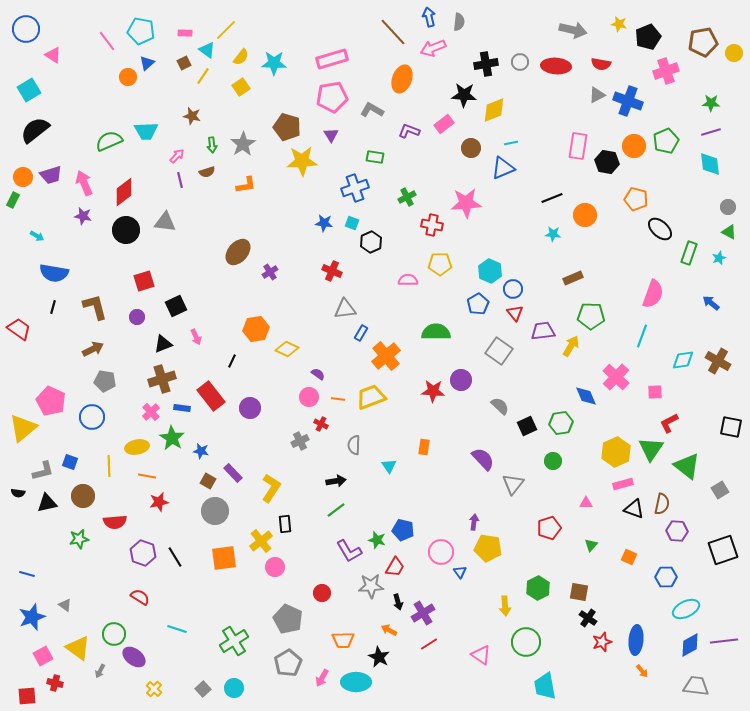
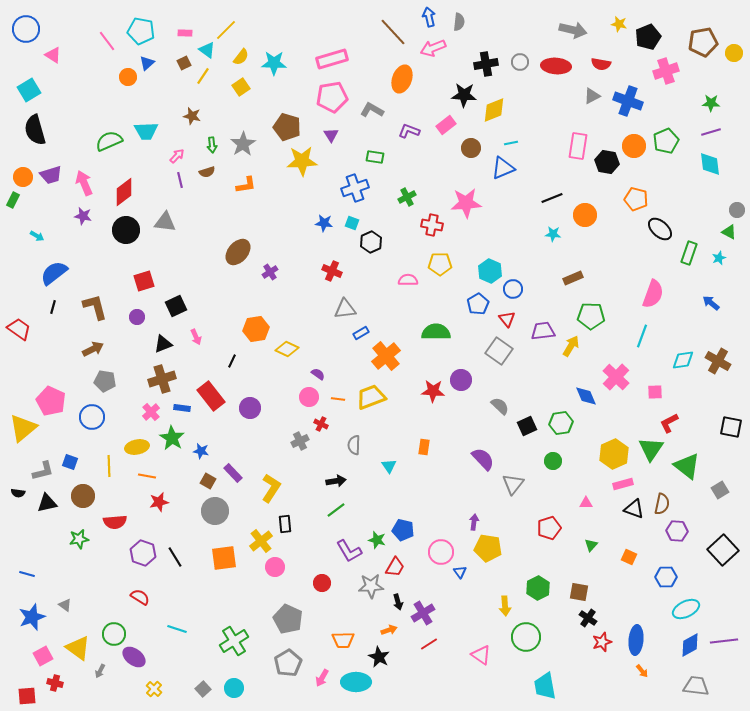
gray triangle at (597, 95): moved 5 px left, 1 px down
pink rectangle at (444, 124): moved 2 px right, 1 px down
black semicircle at (35, 130): rotated 68 degrees counterclockwise
gray circle at (728, 207): moved 9 px right, 3 px down
blue semicircle at (54, 273): rotated 132 degrees clockwise
red triangle at (515, 313): moved 8 px left, 6 px down
blue rectangle at (361, 333): rotated 28 degrees clockwise
yellow hexagon at (616, 452): moved 2 px left, 2 px down
black square at (723, 550): rotated 24 degrees counterclockwise
red circle at (322, 593): moved 10 px up
orange arrow at (389, 630): rotated 133 degrees clockwise
green circle at (526, 642): moved 5 px up
